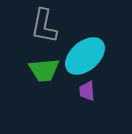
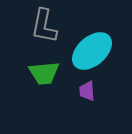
cyan ellipse: moved 7 px right, 5 px up
green trapezoid: moved 3 px down
